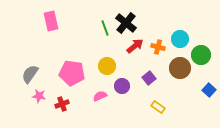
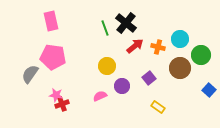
pink pentagon: moved 19 px left, 16 px up
pink star: moved 17 px right, 1 px up
